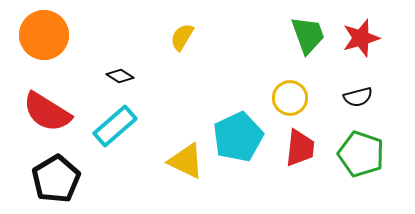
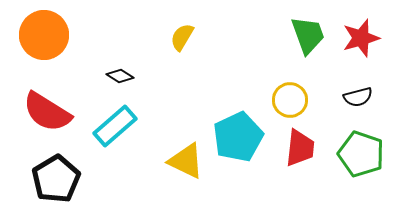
yellow circle: moved 2 px down
